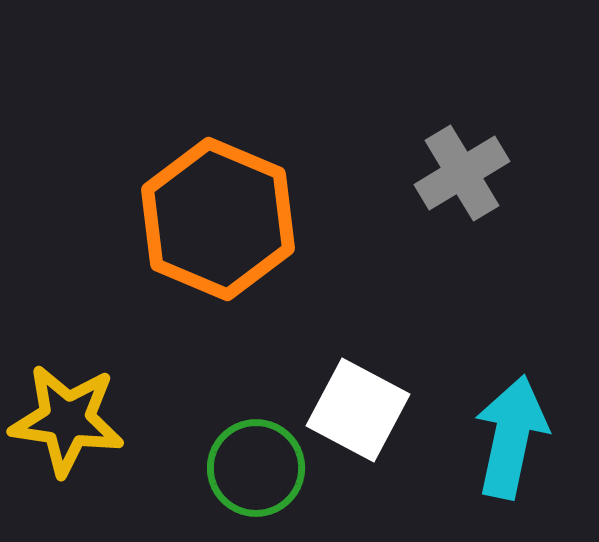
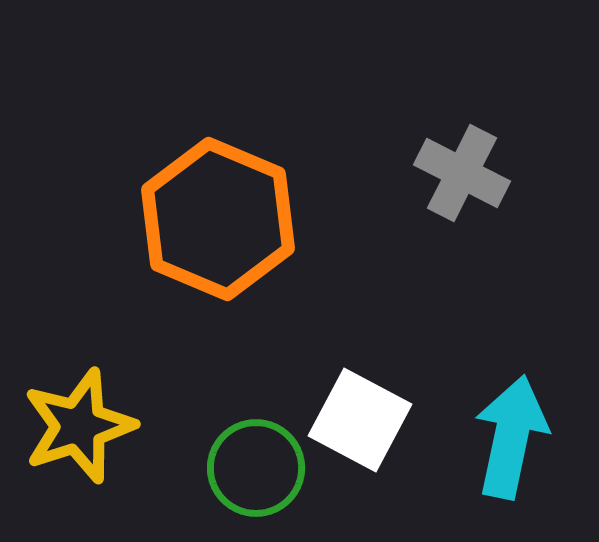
gray cross: rotated 32 degrees counterclockwise
white square: moved 2 px right, 10 px down
yellow star: moved 12 px right, 6 px down; rotated 26 degrees counterclockwise
